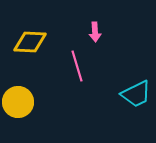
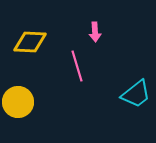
cyan trapezoid: rotated 12 degrees counterclockwise
